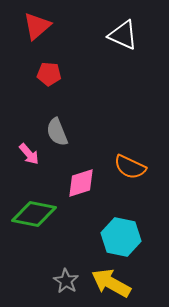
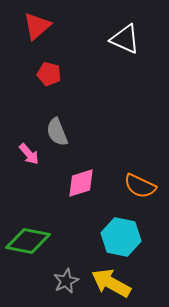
white triangle: moved 2 px right, 4 px down
red pentagon: rotated 10 degrees clockwise
orange semicircle: moved 10 px right, 19 px down
green diamond: moved 6 px left, 27 px down
gray star: rotated 15 degrees clockwise
